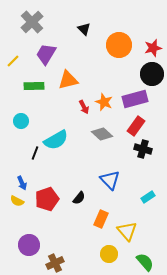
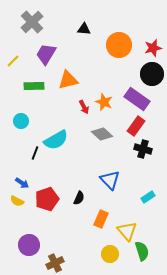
black triangle: rotated 40 degrees counterclockwise
purple rectangle: moved 2 px right; rotated 50 degrees clockwise
blue arrow: rotated 32 degrees counterclockwise
black semicircle: rotated 16 degrees counterclockwise
yellow circle: moved 1 px right
green semicircle: moved 3 px left, 11 px up; rotated 24 degrees clockwise
